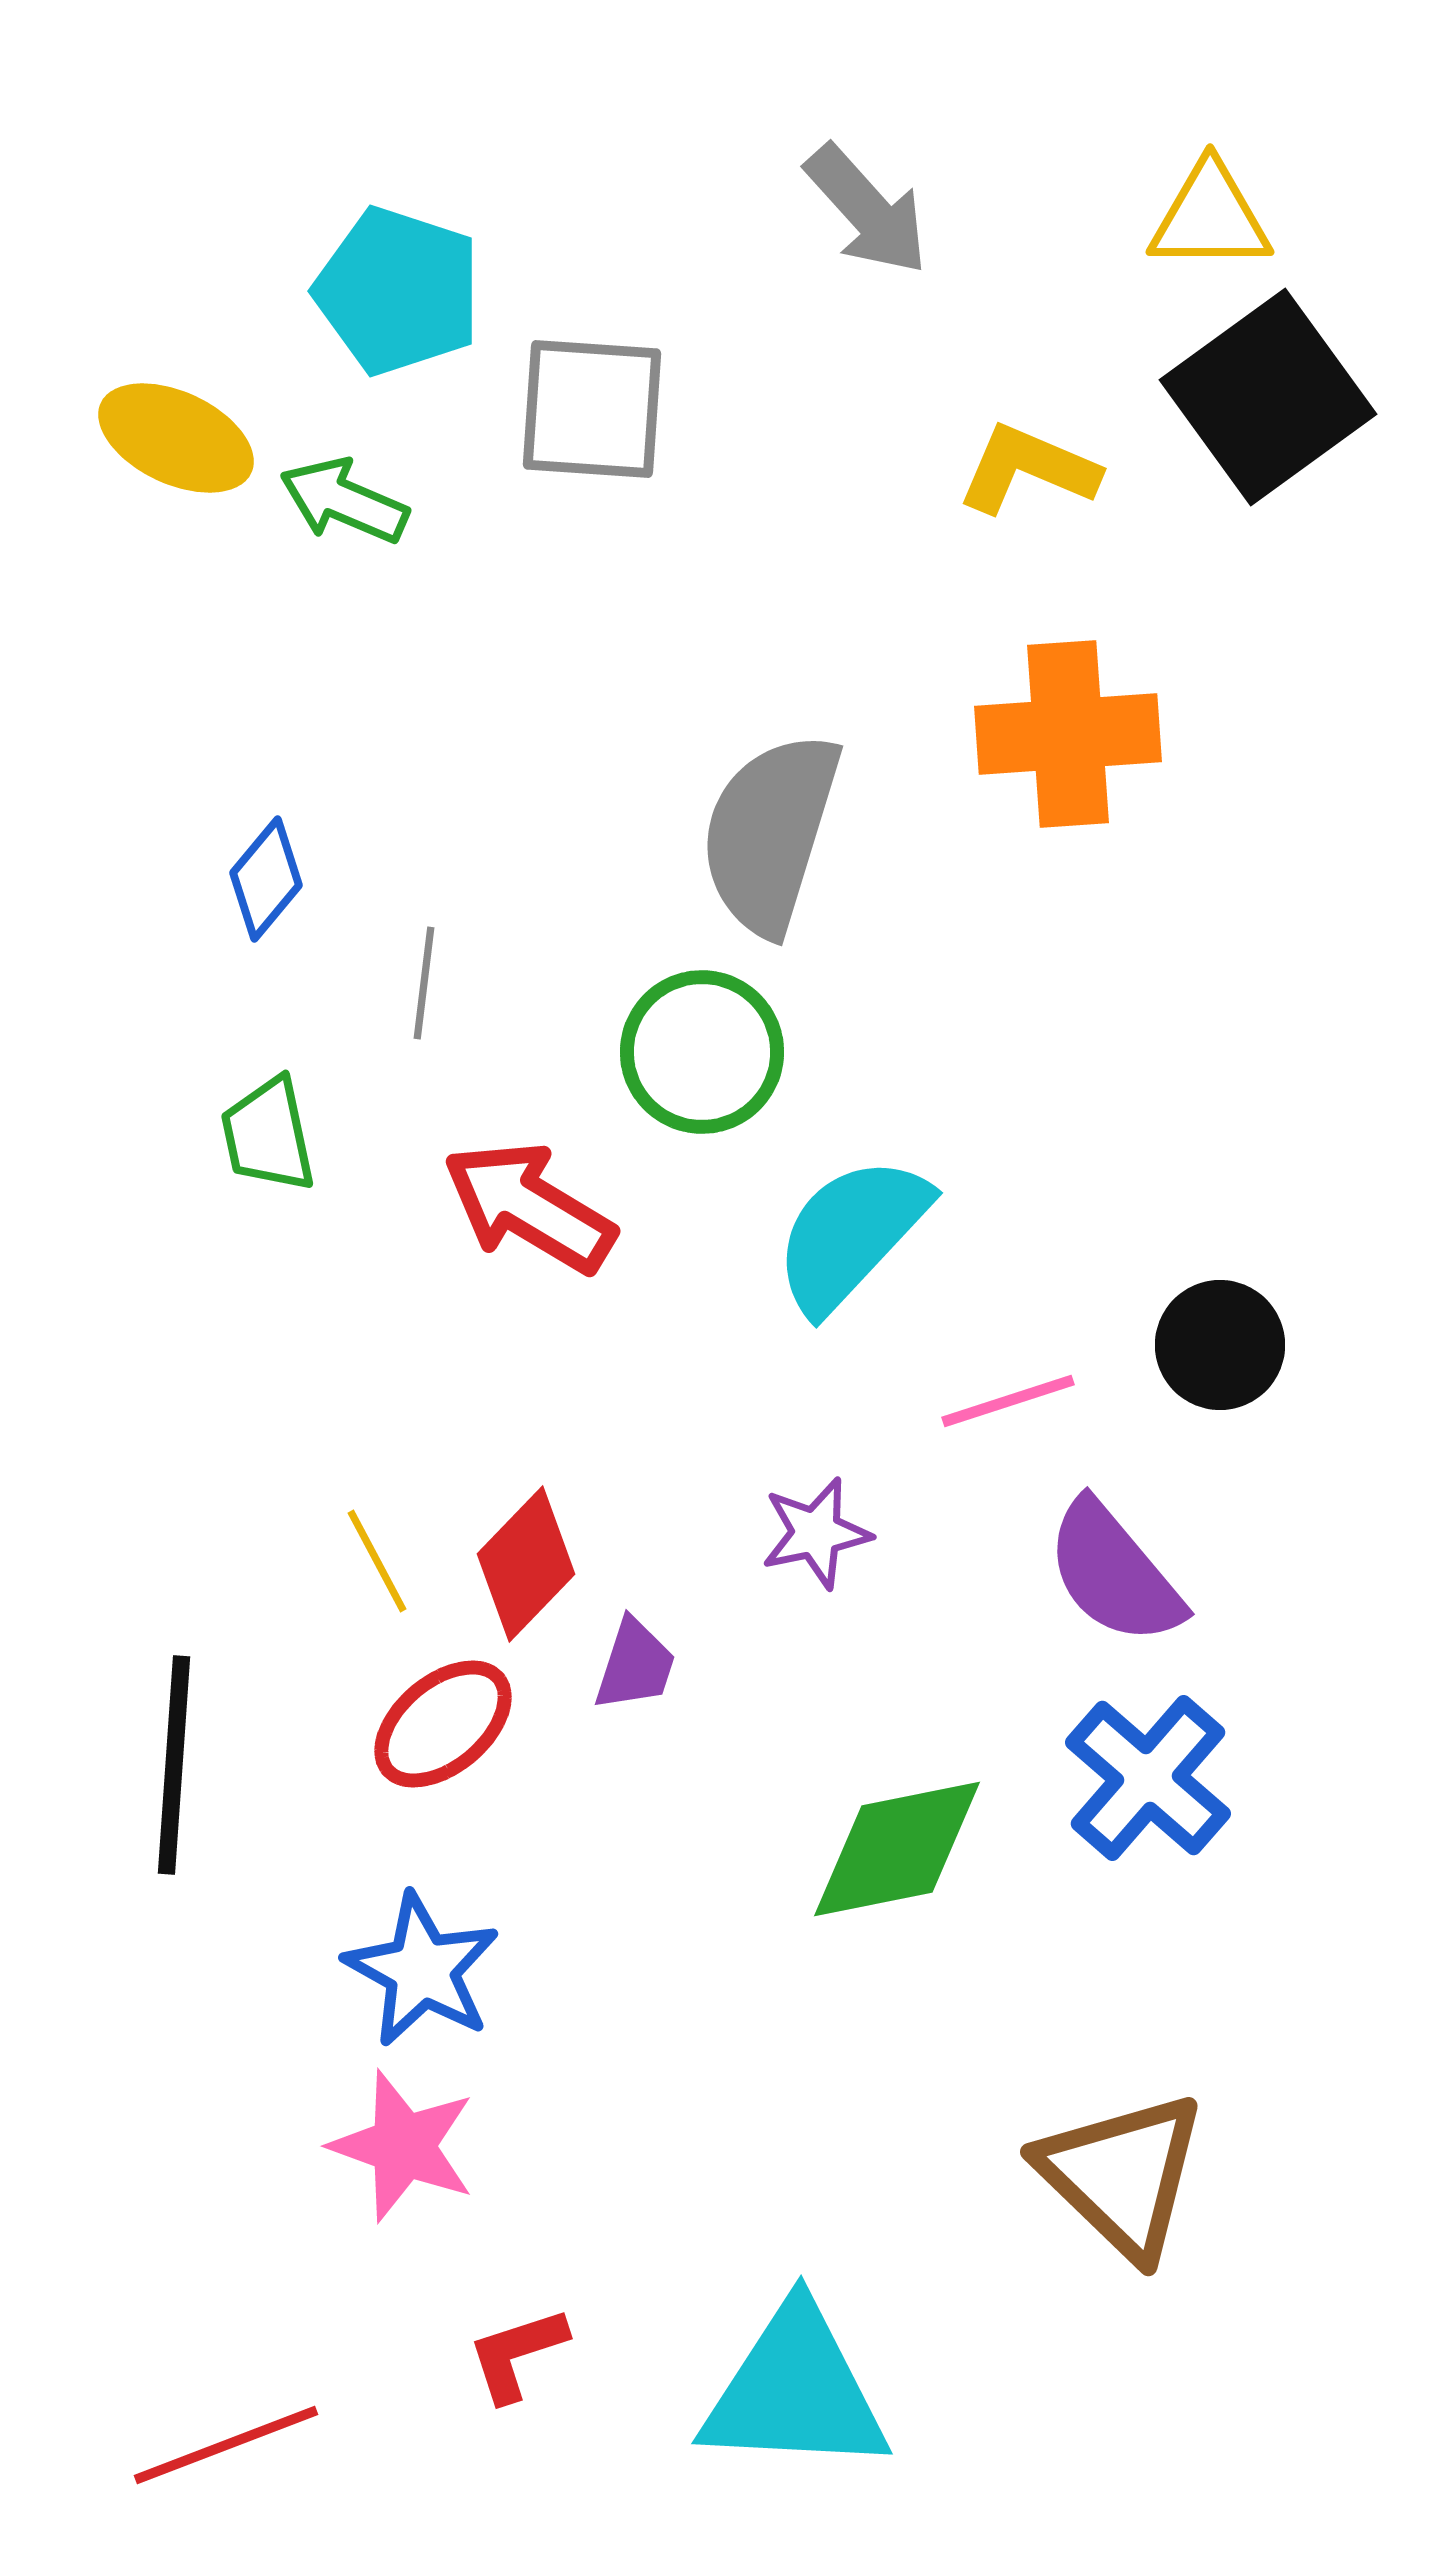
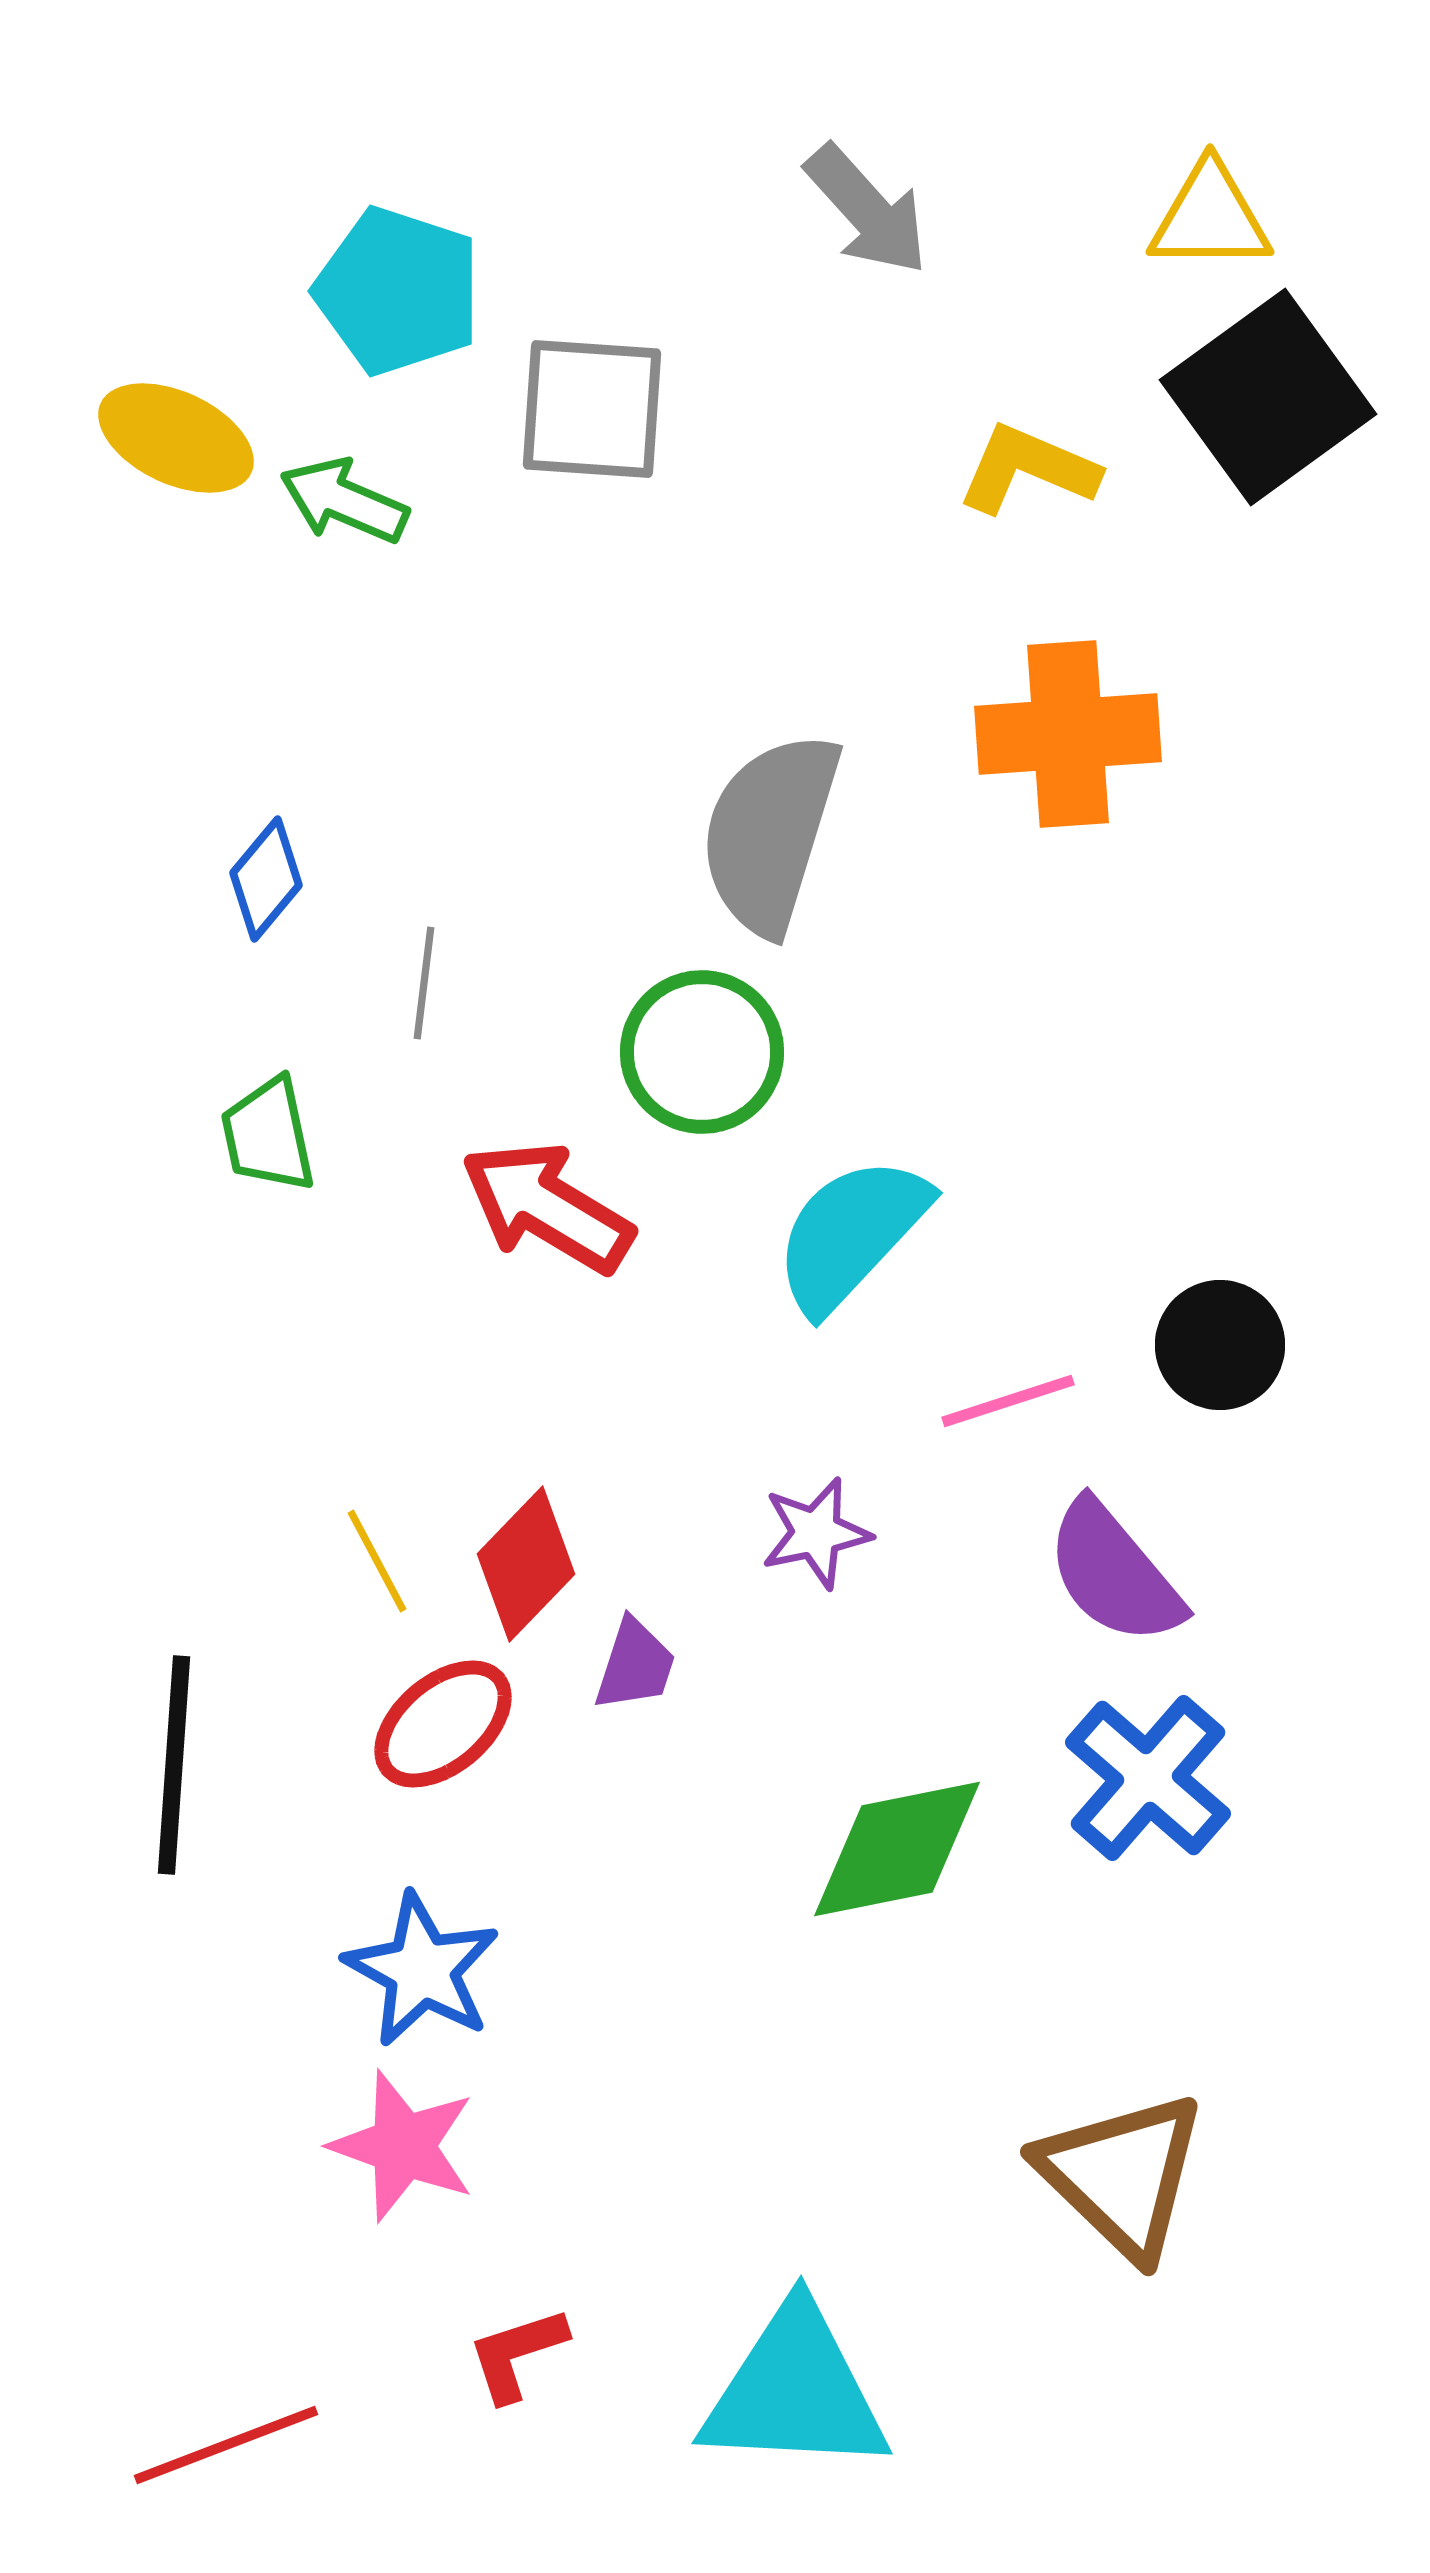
red arrow: moved 18 px right
